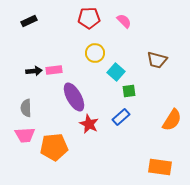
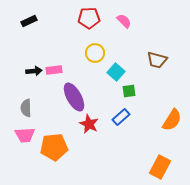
orange rectangle: rotated 70 degrees counterclockwise
